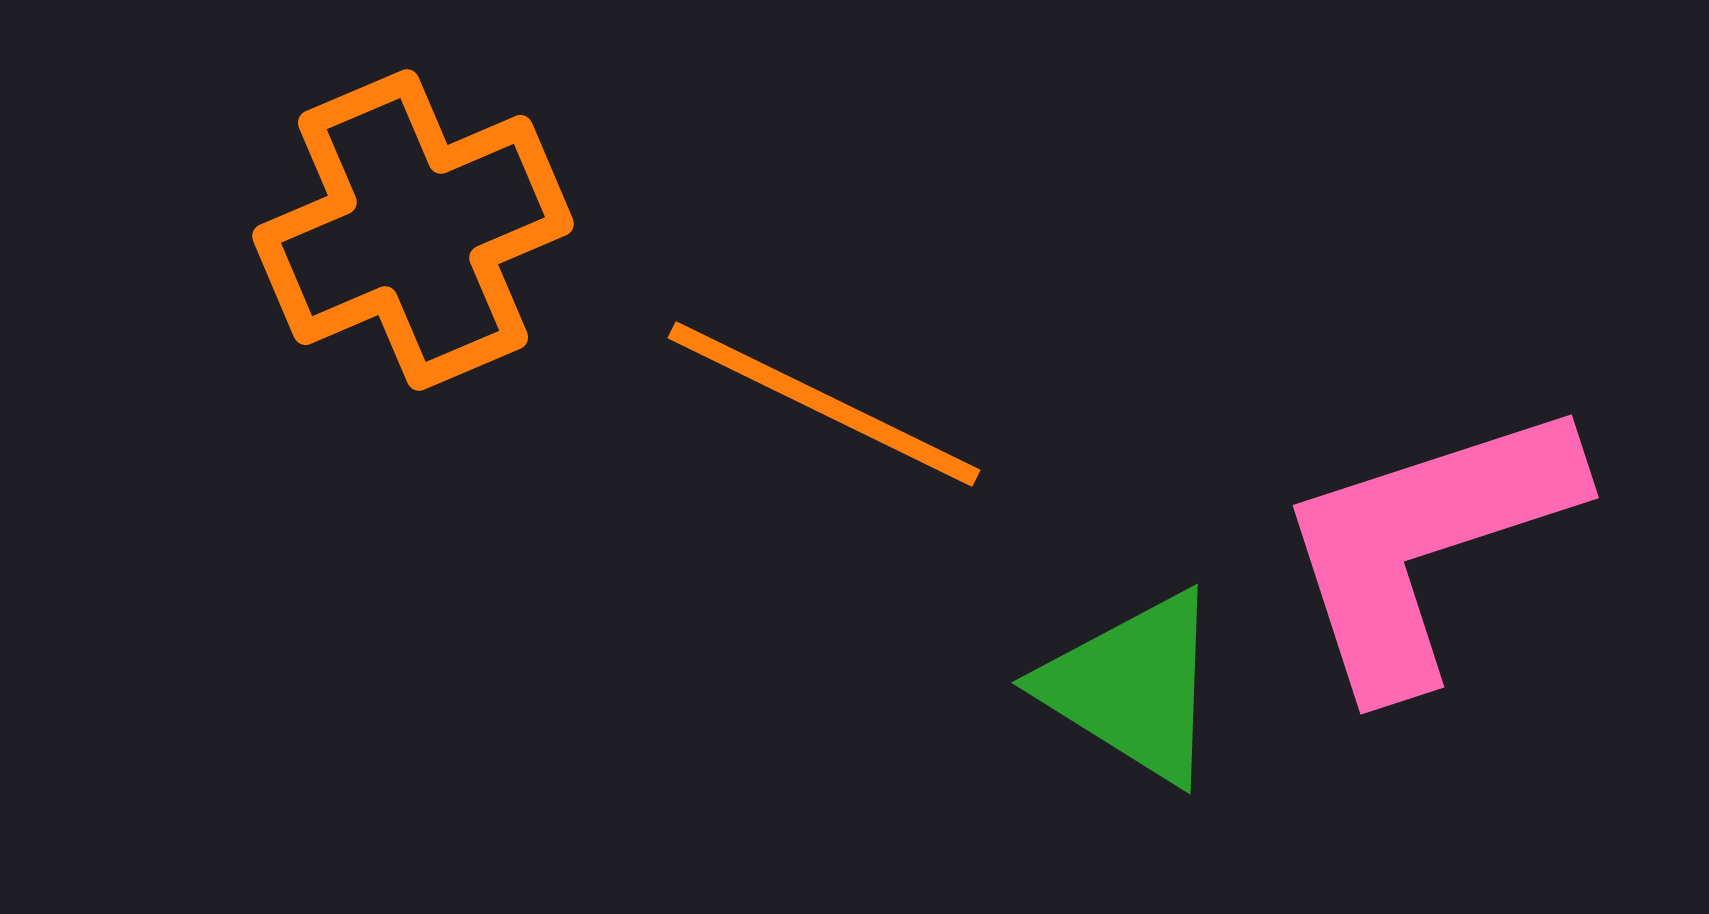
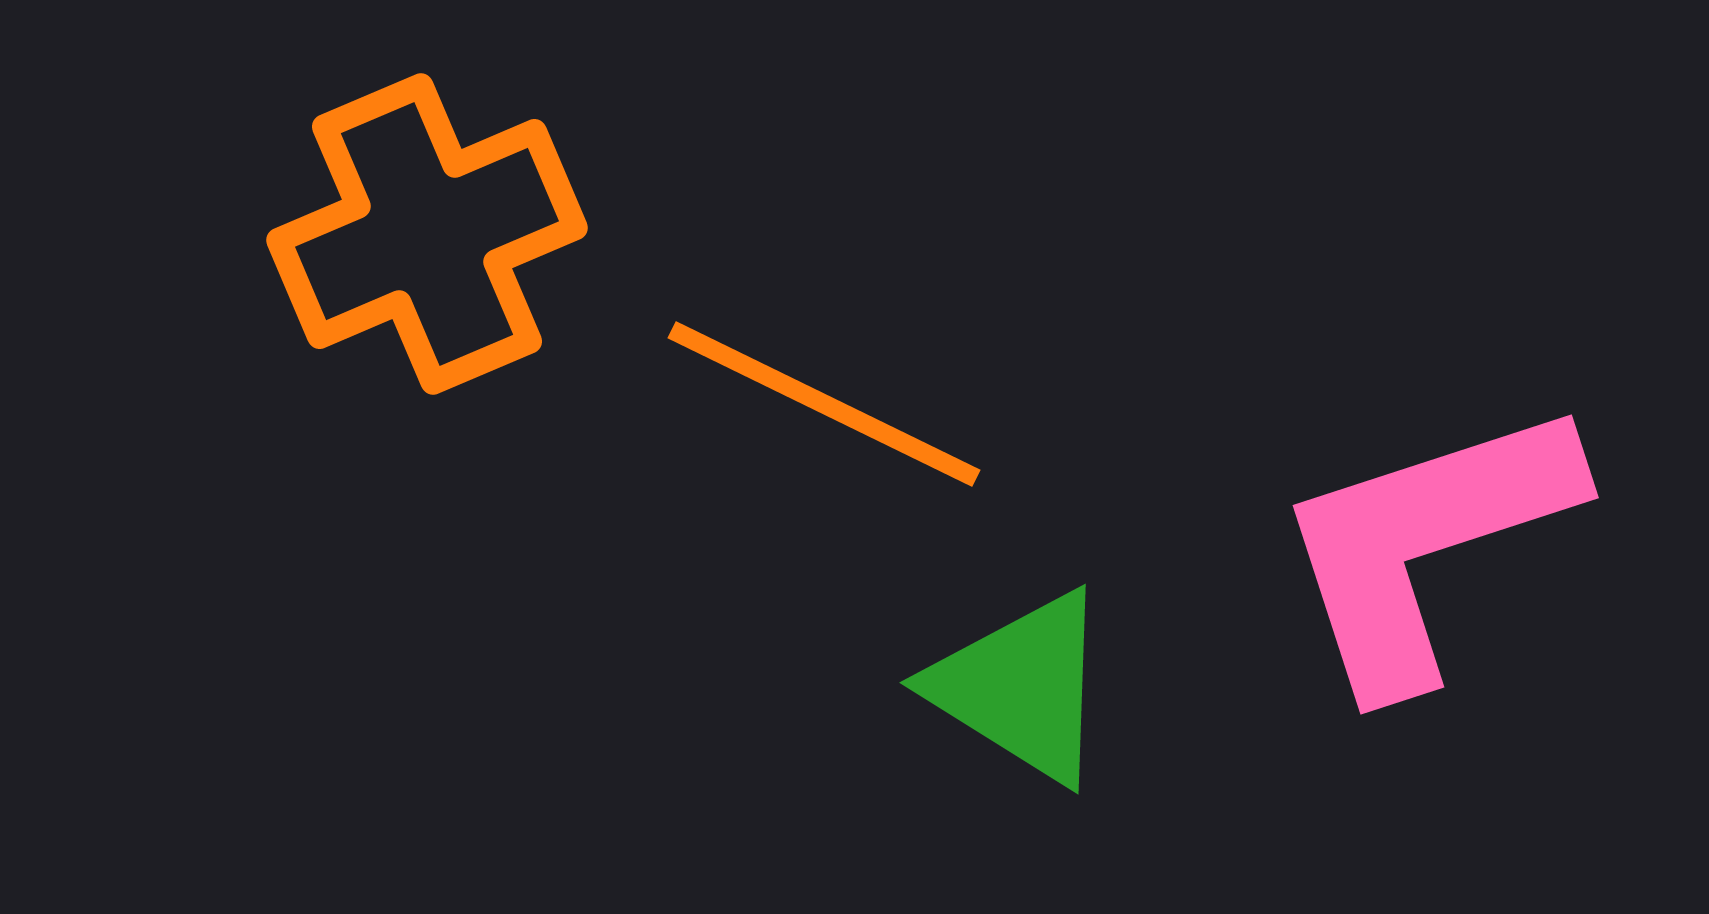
orange cross: moved 14 px right, 4 px down
green triangle: moved 112 px left
